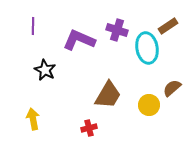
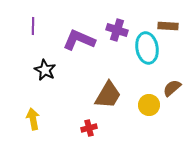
brown rectangle: rotated 36 degrees clockwise
